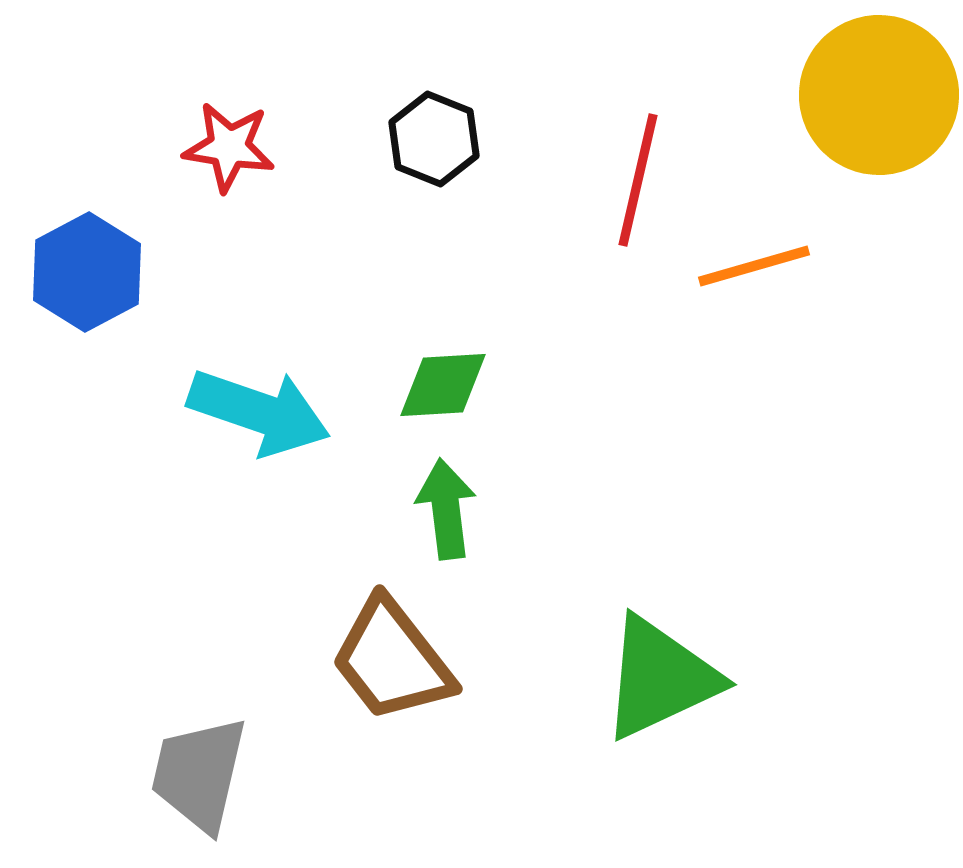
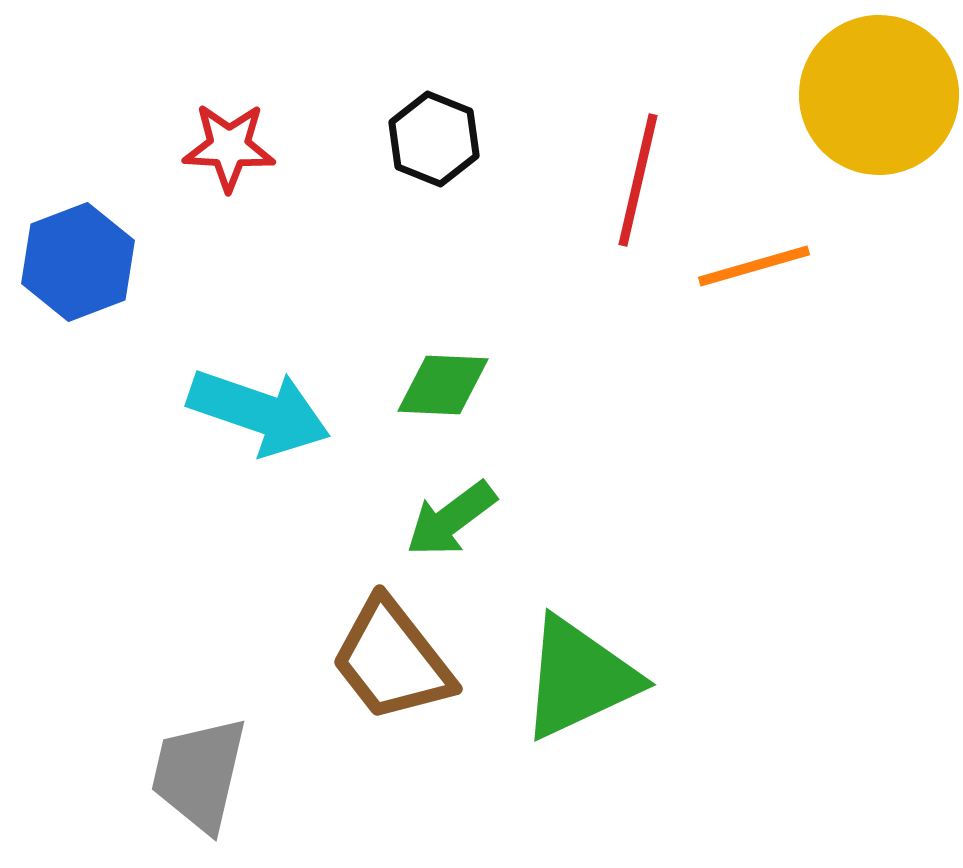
red star: rotated 6 degrees counterclockwise
blue hexagon: moved 9 px left, 10 px up; rotated 7 degrees clockwise
green diamond: rotated 6 degrees clockwise
green arrow: moved 5 px right, 10 px down; rotated 120 degrees counterclockwise
green triangle: moved 81 px left
